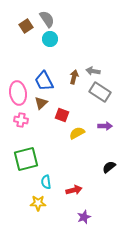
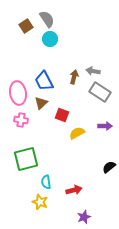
yellow star: moved 2 px right, 1 px up; rotated 21 degrees clockwise
